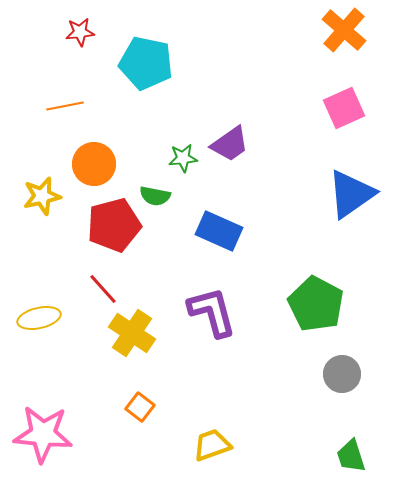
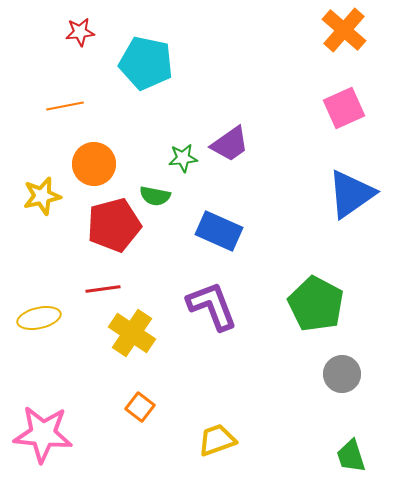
red line: rotated 56 degrees counterclockwise
purple L-shape: moved 6 px up; rotated 6 degrees counterclockwise
yellow trapezoid: moved 5 px right, 5 px up
